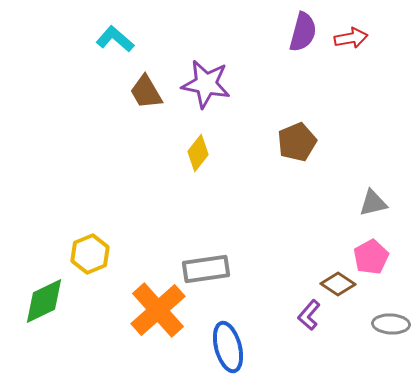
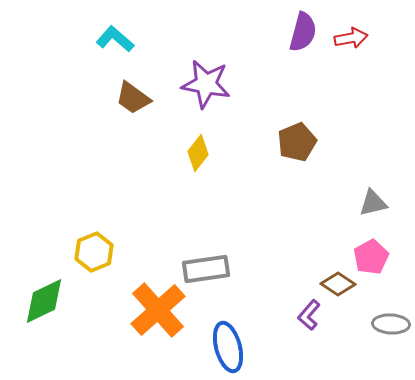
brown trapezoid: moved 13 px left, 6 px down; rotated 24 degrees counterclockwise
yellow hexagon: moved 4 px right, 2 px up
